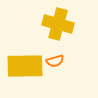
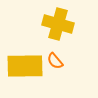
orange semicircle: rotated 66 degrees clockwise
